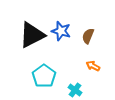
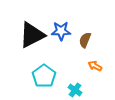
blue star: rotated 18 degrees counterclockwise
brown semicircle: moved 3 px left, 4 px down
orange arrow: moved 2 px right
